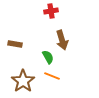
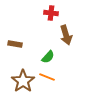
red cross: moved 2 px down; rotated 16 degrees clockwise
brown arrow: moved 4 px right, 5 px up
green semicircle: rotated 72 degrees clockwise
orange line: moved 5 px left, 1 px down
